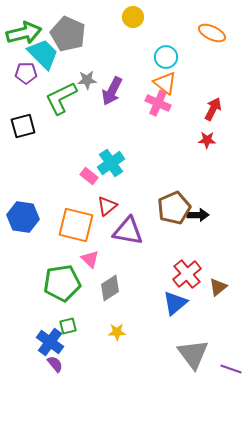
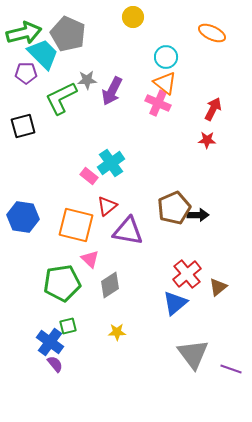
gray diamond: moved 3 px up
